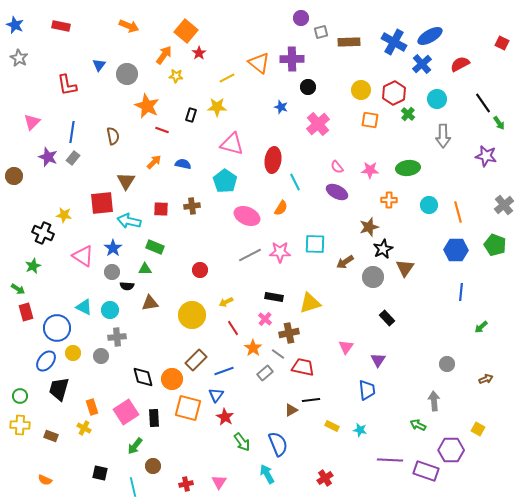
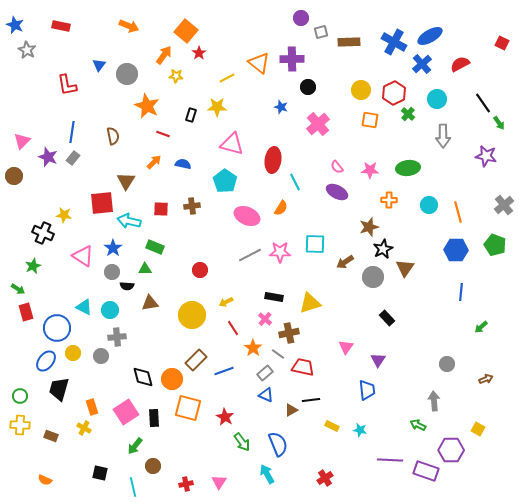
gray star at (19, 58): moved 8 px right, 8 px up
pink triangle at (32, 122): moved 10 px left, 19 px down
red line at (162, 130): moved 1 px right, 4 px down
blue triangle at (216, 395): moved 50 px right; rotated 42 degrees counterclockwise
